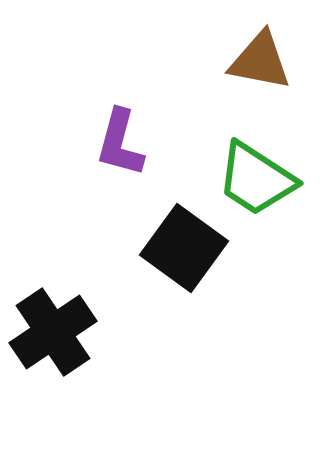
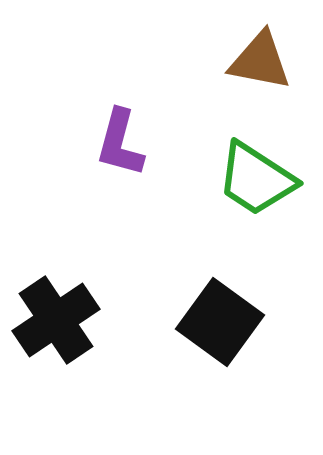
black square: moved 36 px right, 74 px down
black cross: moved 3 px right, 12 px up
